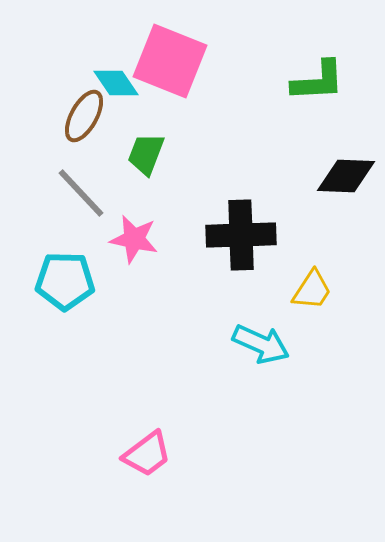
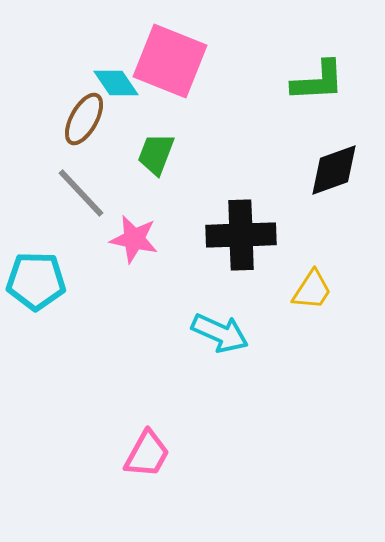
brown ellipse: moved 3 px down
green trapezoid: moved 10 px right
black diamond: moved 12 px left, 6 px up; rotated 22 degrees counterclockwise
cyan pentagon: moved 29 px left
cyan arrow: moved 41 px left, 11 px up
pink trapezoid: rotated 24 degrees counterclockwise
